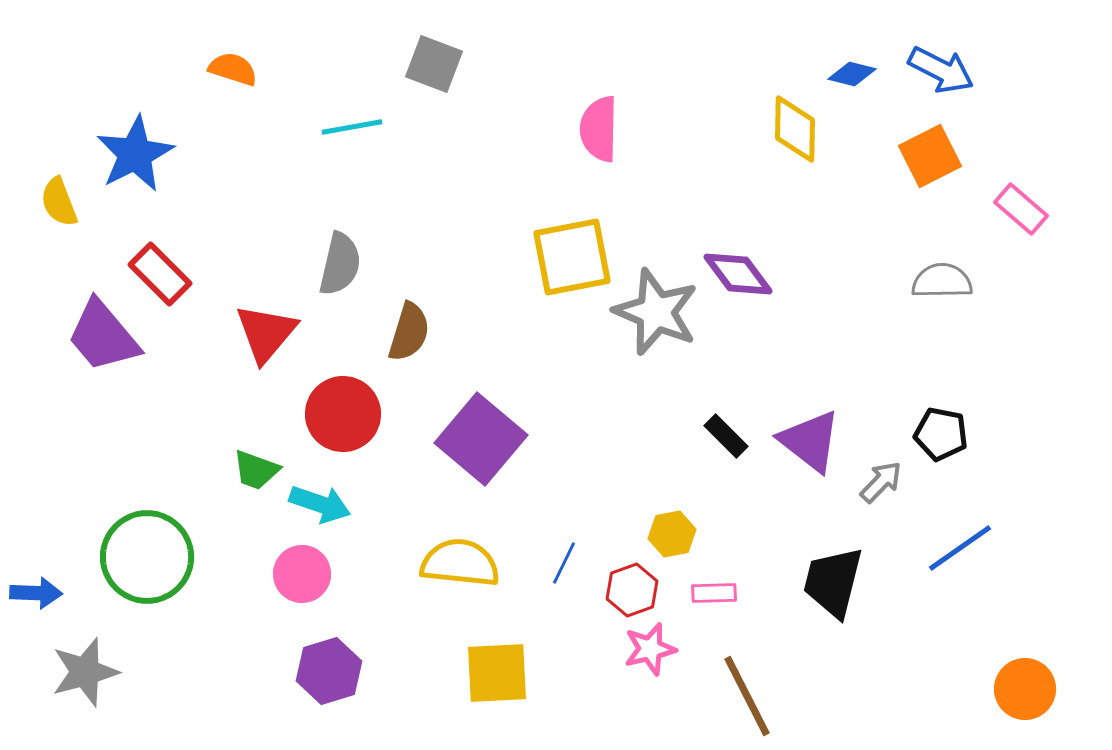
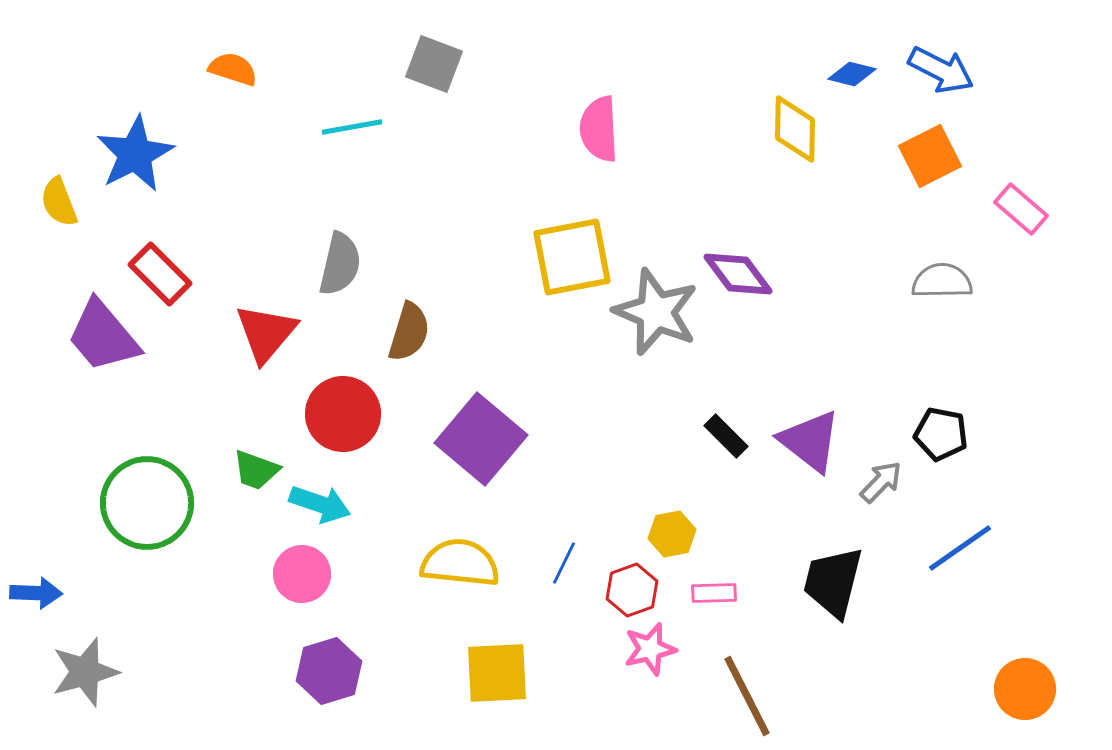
pink semicircle at (599, 129): rotated 4 degrees counterclockwise
green circle at (147, 557): moved 54 px up
